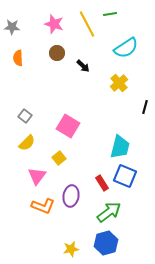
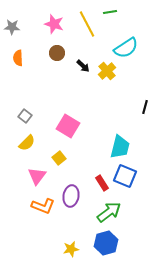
green line: moved 2 px up
yellow cross: moved 12 px left, 12 px up
